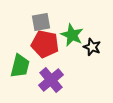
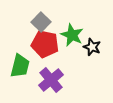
gray square: rotated 36 degrees counterclockwise
